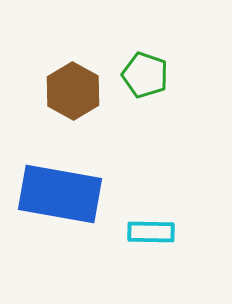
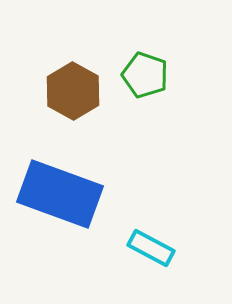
blue rectangle: rotated 10 degrees clockwise
cyan rectangle: moved 16 px down; rotated 27 degrees clockwise
